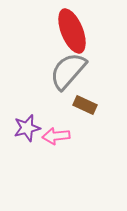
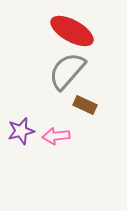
red ellipse: rotated 39 degrees counterclockwise
gray semicircle: moved 1 px left
purple star: moved 6 px left, 3 px down
